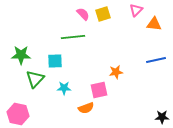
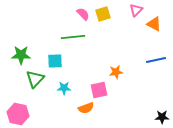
orange triangle: rotated 21 degrees clockwise
